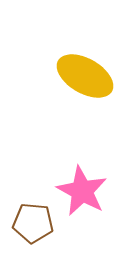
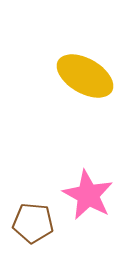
pink star: moved 6 px right, 4 px down
